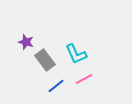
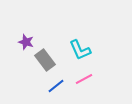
cyan L-shape: moved 4 px right, 4 px up
